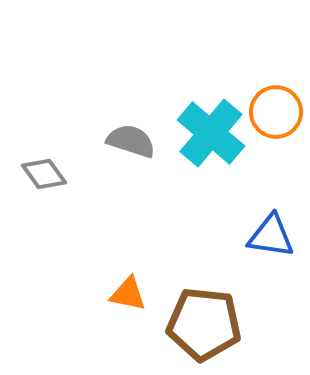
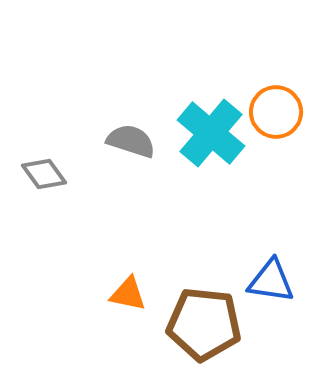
blue triangle: moved 45 px down
